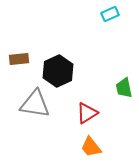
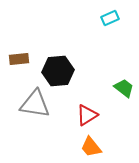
cyan rectangle: moved 4 px down
black hexagon: rotated 20 degrees clockwise
green trapezoid: rotated 140 degrees clockwise
red triangle: moved 2 px down
